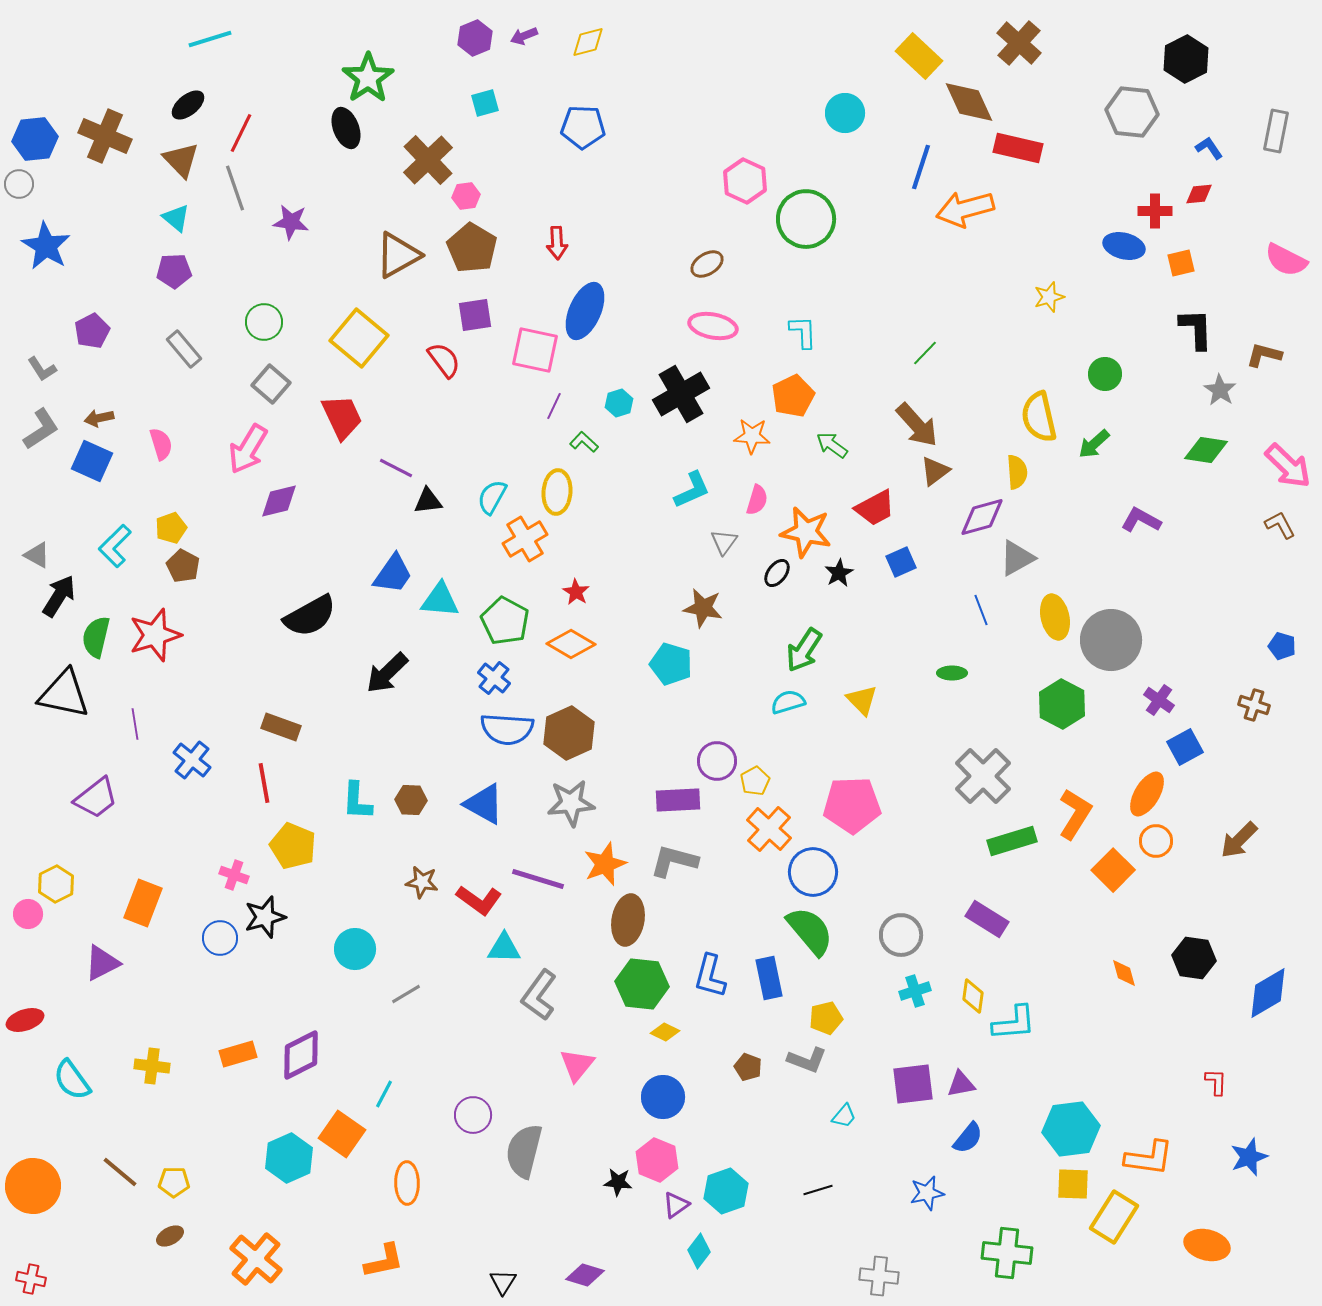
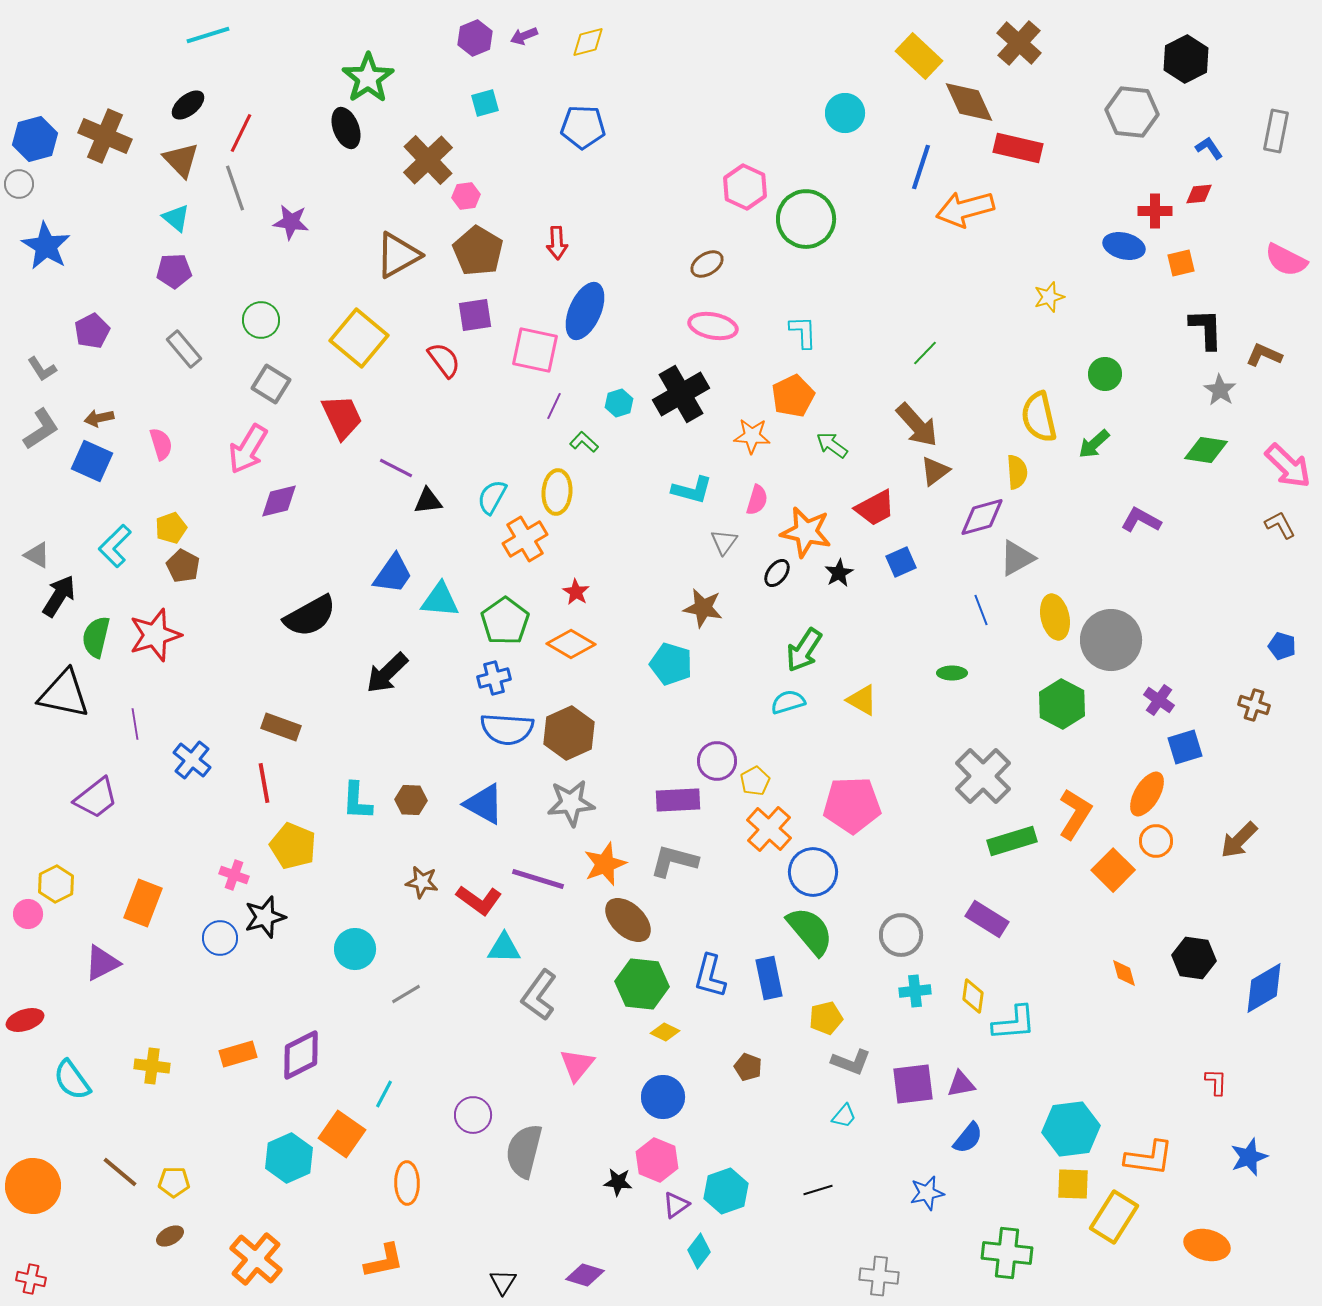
cyan line at (210, 39): moved 2 px left, 4 px up
blue hexagon at (35, 139): rotated 9 degrees counterclockwise
pink hexagon at (745, 181): moved 6 px down
brown pentagon at (472, 248): moved 6 px right, 3 px down
green circle at (264, 322): moved 3 px left, 2 px up
black L-shape at (1196, 329): moved 10 px right
brown L-shape at (1264, 355): rotated 9 degrees clockwise
gray square at (271, 384): rotated 9 degrees counterclockwise
cyan L-shape at (692, 490): rotated 39 degrees clockwise
green pentagon at (505, 621): rotated 9 degrees clockwise
blue cross at (494, 678): rotated 36 degrees clockwise
yellow triangle at (862, 700): rotated 16 degrees counterclockwise
blue square at (1185, 747): rotated 12 degrees clockwise
brown ellipse at (628, 920): rotated 57 degrees counterclockwise
cyan cross at (915, 991): rotated 12 degrees clockwise
blue diamond at (1268, 993): moved 4 px left, 5 px up
gray L-shape at (807, 1060): moved 44 px right, 2 px down
